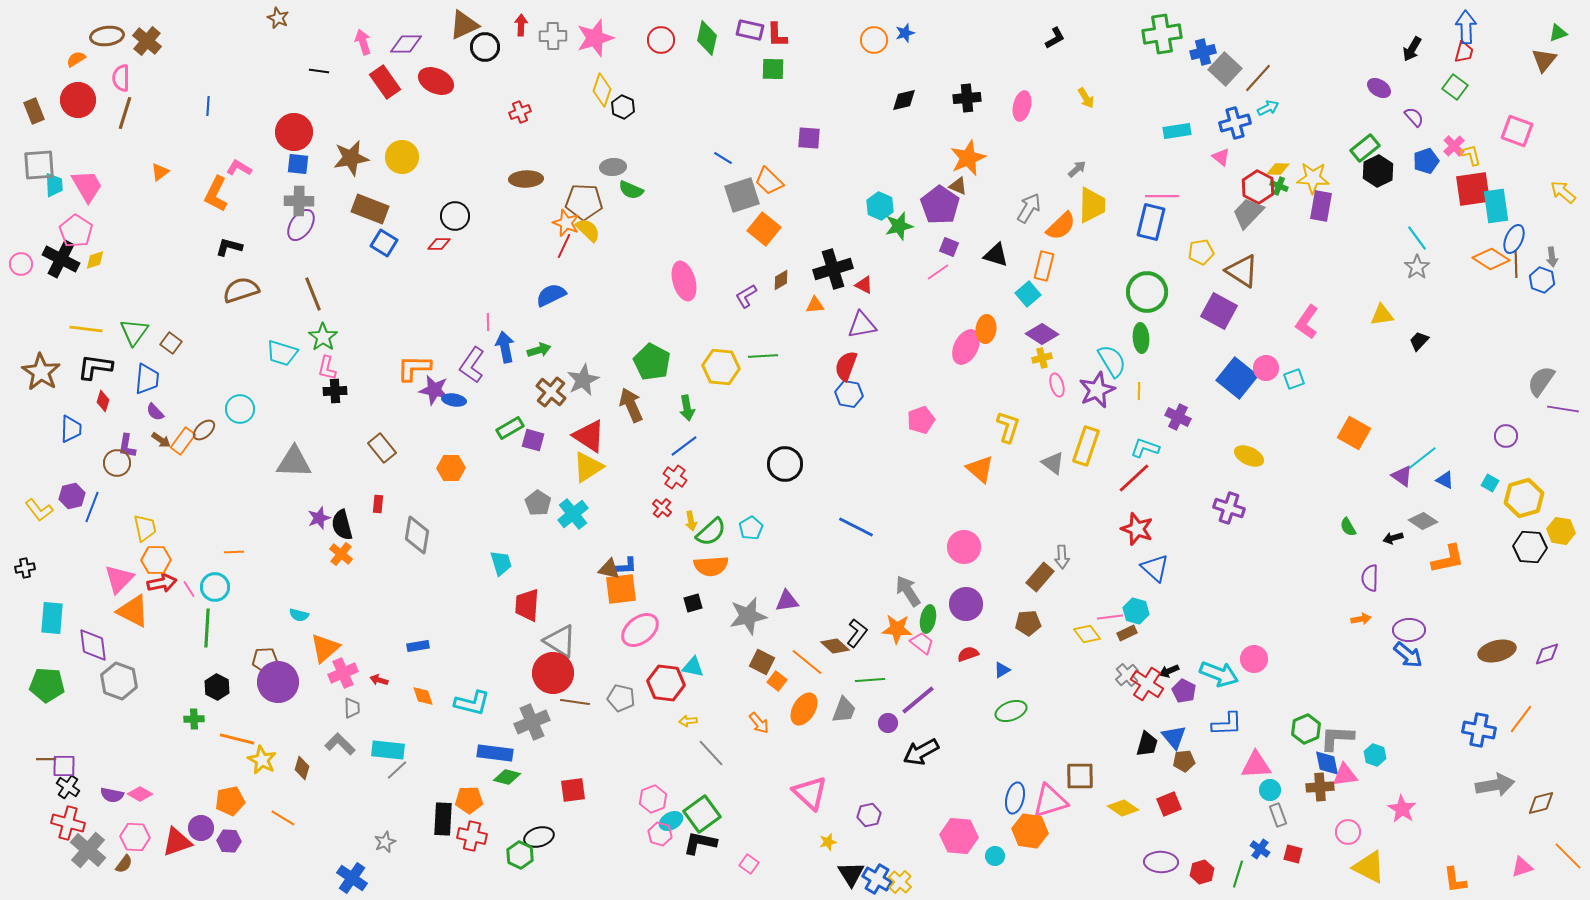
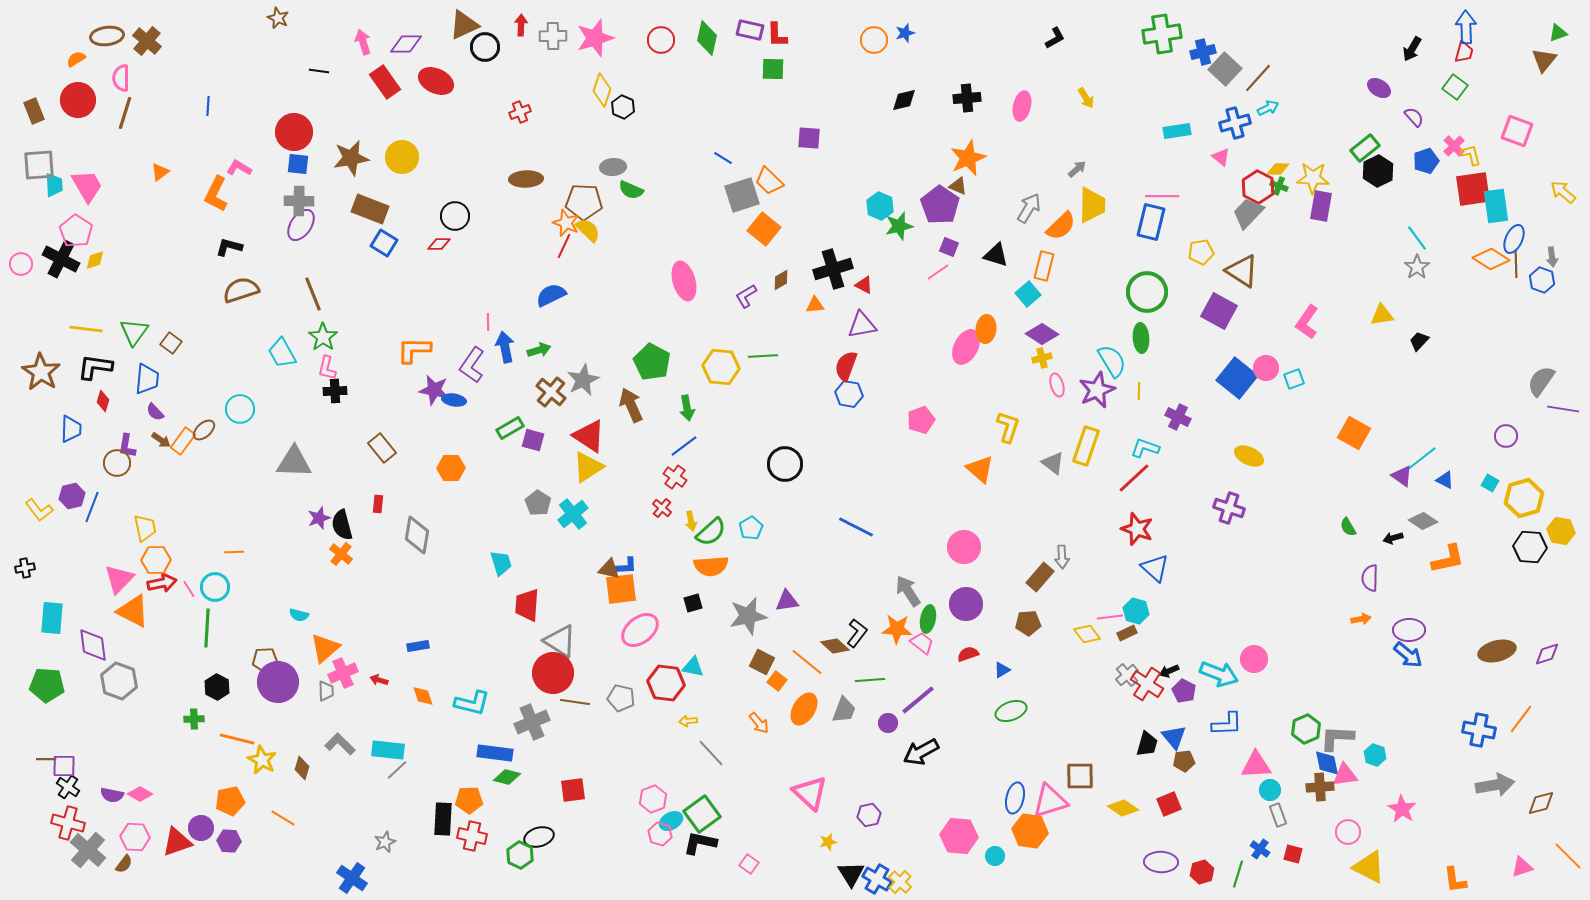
cyan trapezoid at (282, 353): rotated 44 degrees clockwise
orange L-shape at (414, 368): moved 18 px up
gray trapezoid at (352, 708): moved 26 px left, 17 px up
